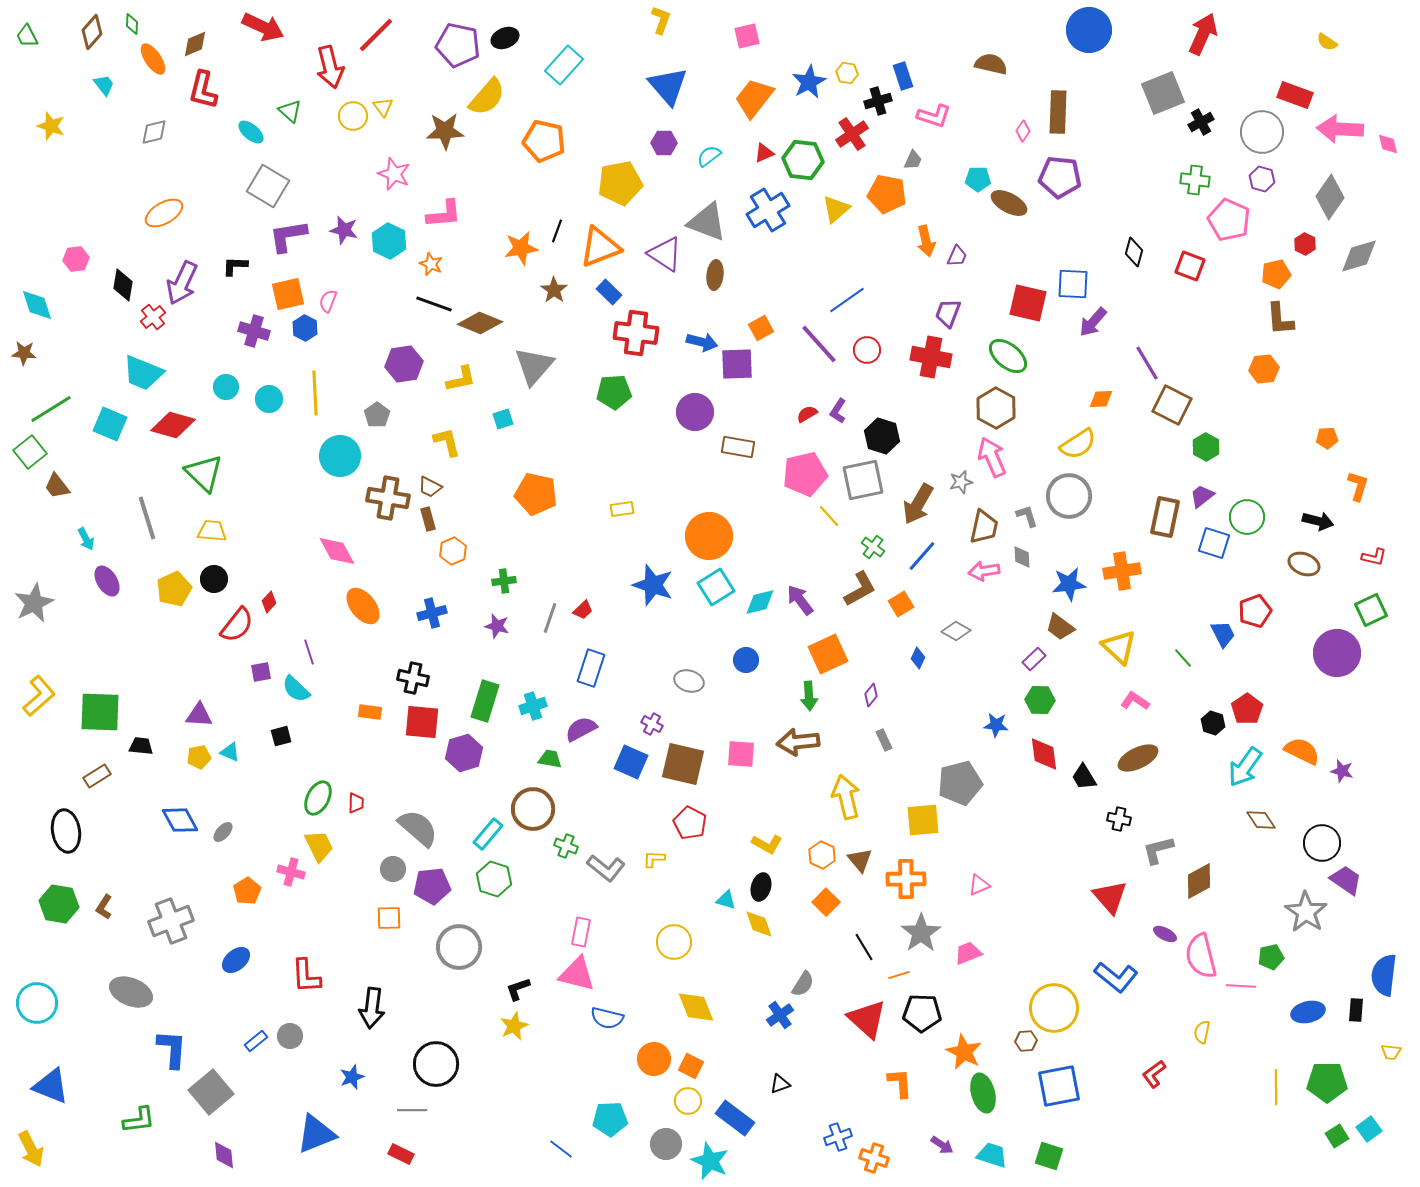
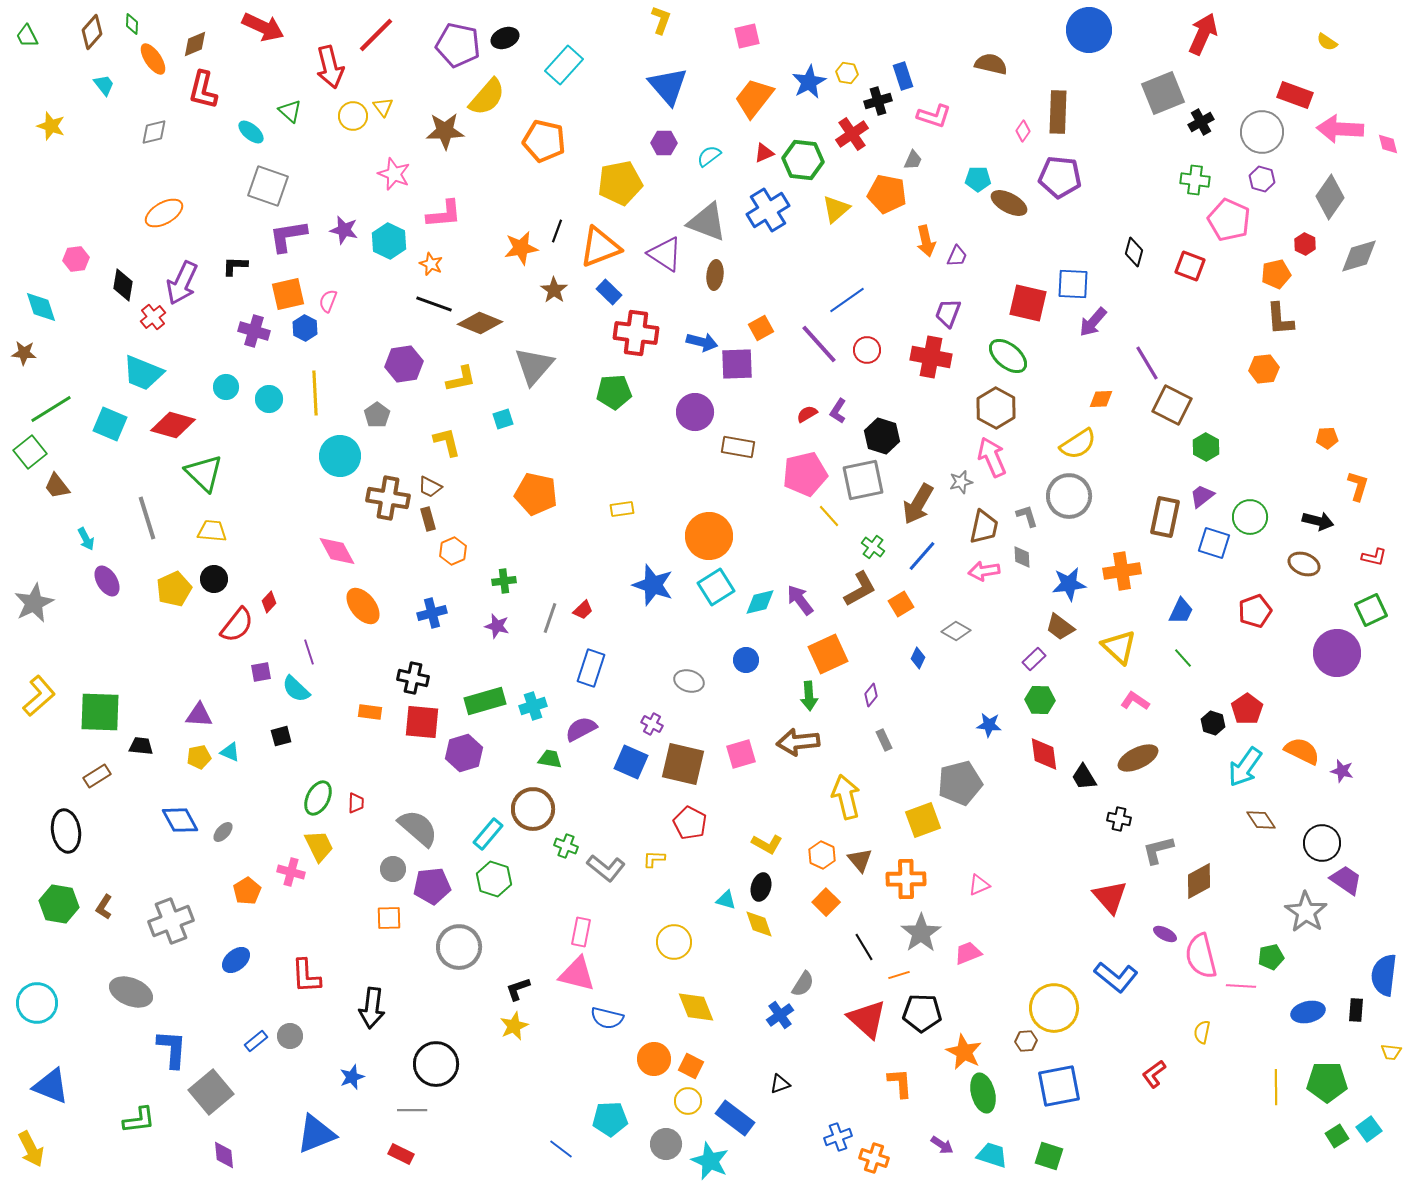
gray square at (268, 186): rotated 12 degrees counterclockwise
cyan diamond at (37, 305): moved 4 px right, 2 px down
green circle at (1247, 517): moved 3 px right
blue trapezoid at (1223, 634): moved 42 px left, 23 px up; rotated 52 degrees clockwise
green rectangle at (485, 701): rotated 57 degrees clockwise
blue star at (996, 725): moved 7 px left
pink square at (741, 754): rotated 20 degrees counterclockwise
yellow square at (923, 820): rotated 15 degrees counterclockwise
